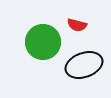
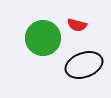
green circle: moved 4 px up
